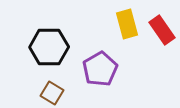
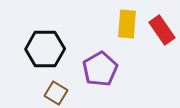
yellow rectangle: rotated 20 degrees clockwise
black hexagon: moved 4 px left, 2 px down
brown square: moved 4 px right
